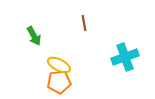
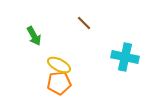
brown line: rotated 35 degrees counterclockwise
cyan cross: rotated 32 degrees clockwise
orange pentagon: moved 1 px down
